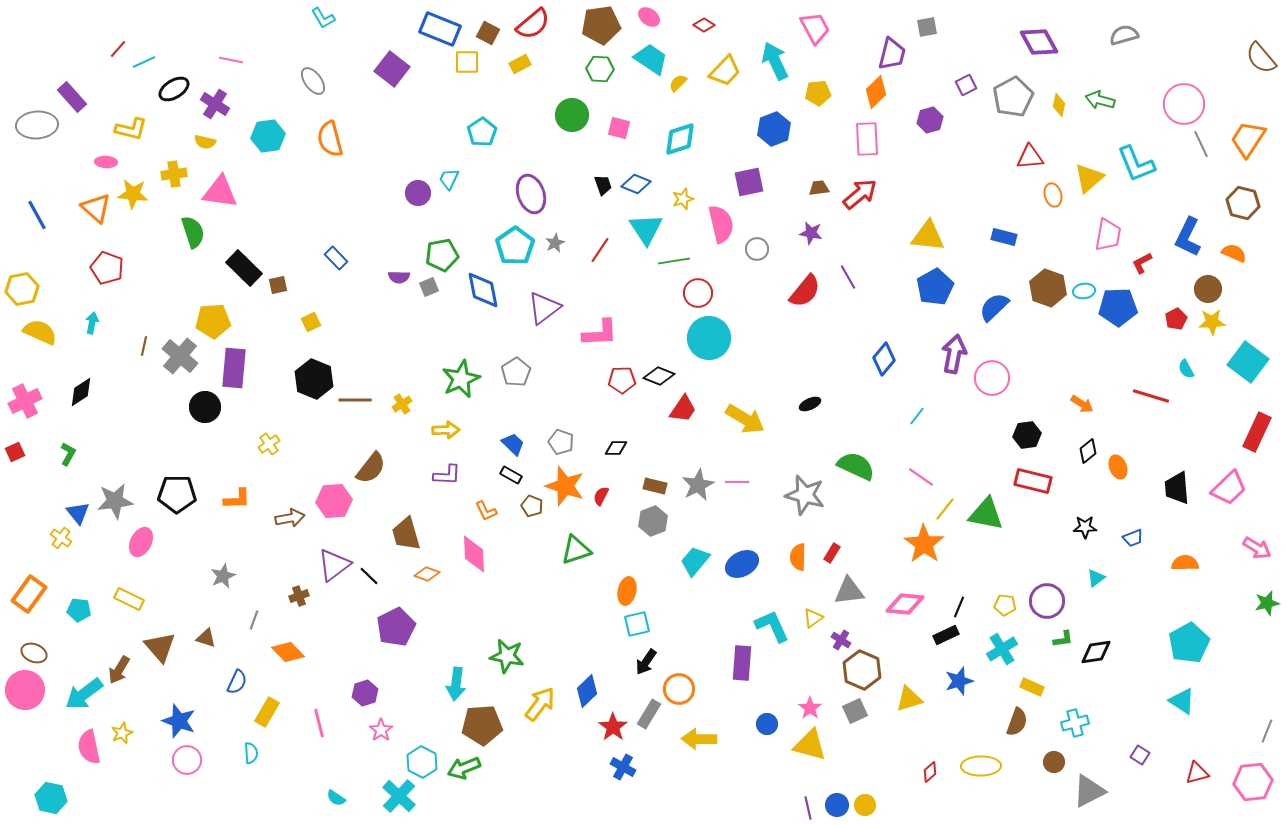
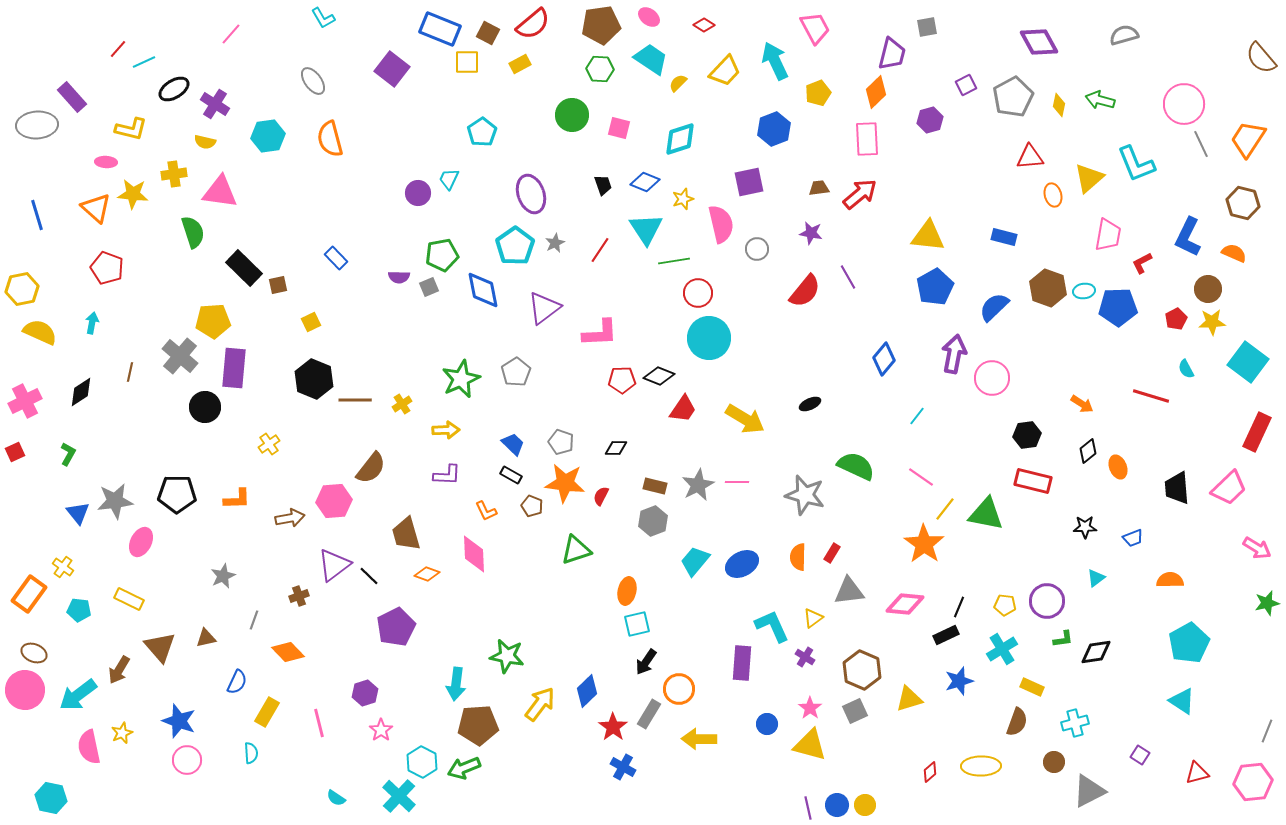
pink line at (231, 60): moved 26 px up; rotated 60 degrees counterclockwise
yellow pentagon at (818, 93): rotated 15 degrees counterclockwise
blue diamond at (636, 184): moved 9 px right, 2 px up
blue line at (37, 215): rotated 12 degrees clockwise
brown line at (144, 346): moved 14 px left, 26 px down
orange star at (565, 486): moved 3 px up; rotated 12 degrees counterclockwise
yellow cross at (61, 538): moved 2 px right, 29 px down
orange semicircle at (1185, 563): moved 15 px left, 17 px down
brown triangle at (206, 638): rotated 30 degrees counterclockwise
purple cross at (841, 640): moved 36 px left, 17 px down
cyan arrow at (84, 694): moved 6 px left, 1 px down
brown pentagon at (482, 725): moved 4 px left
